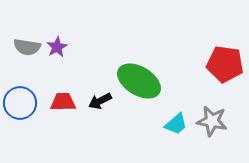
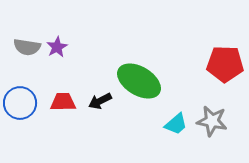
red pentagon: rotated 6 degrees counterclockwise
